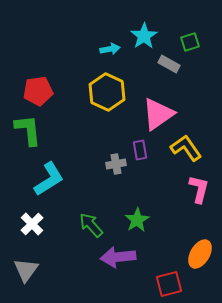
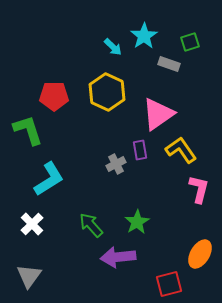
cyan arrow: moved 3 px right, 2 px up; rotated 54 degrees clockwise
gray rectangle: rotated 10 degrees counterclockwise
red pentagon: moved 16 px right, 5 px down; rotated 8 degrees clockwise
green L-shape: rotated 12 degrees counterclockwise
yellow L-shape: moved 5 px left, 2 px down
gray cross: rotated 18 degrees counterclockwise
green star: moved 2 px down
gray triangle: moved 3 px right, 6 px down
